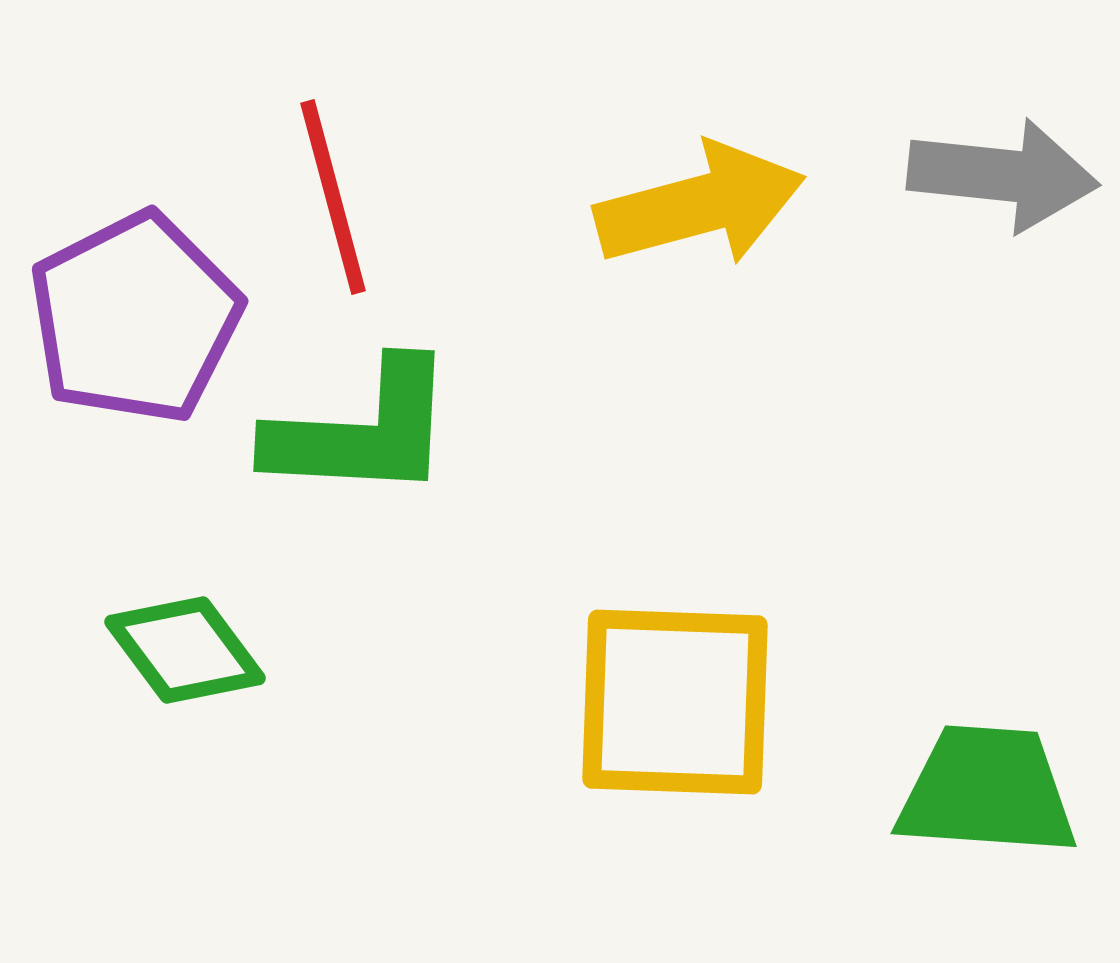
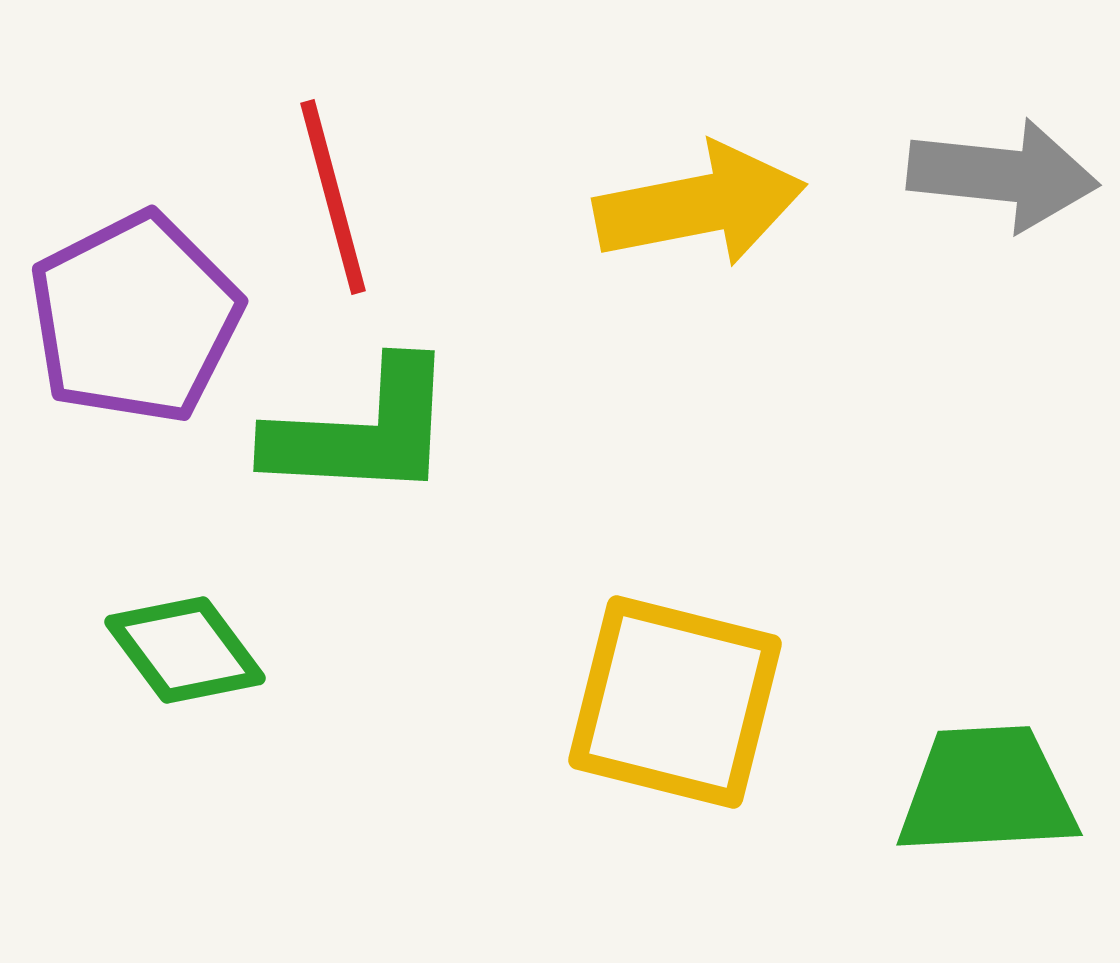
yellow arrow: rotated 4 degrees clockwise
yellow square: rotated 12 degrees clockwise
green trapezoid: rotated 7 degrees counterclockwise
